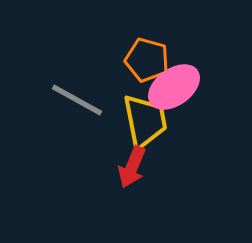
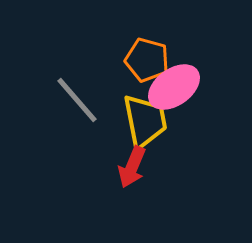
gray line: rotated 20 degrees clockwise
